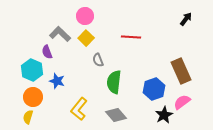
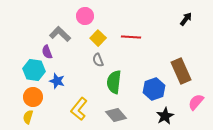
yellow square: moved 12 px right
cyan hexagon: moved 2 px right; rotated 15 degrees counterclockwise
pink semicircle: moved 14 px right; rotated 12 degrees counterclockwise
black star: moved 1 px right, 1 px down
